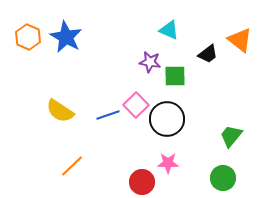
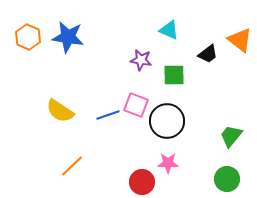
blue star: moved 2 px right; rotated 20 degrees counterclockwise
purple star: moved 9 px left, 2 px up
green square: moved 1 px left, 1 px up
pink square: rotated 25 degrees counterclockwise
black circle: moved 2 px down
green circle: moved 4 px right, 1 px down
